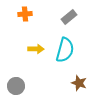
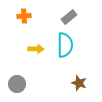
orange cross: moved 1 px left, 2 px down
cyan semicircle: moved 5 px up; rotated 15 degrees counterclockwise
gray circle: moved 1 px right, 2 px up
